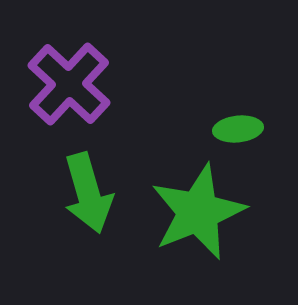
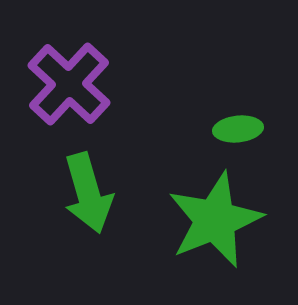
green star: moved 17 px right, 8 px down
